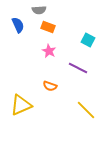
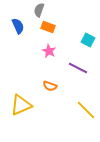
gray semicircle: rotated 112 degrees clockwise
blue semicircle: moved 1 px down
